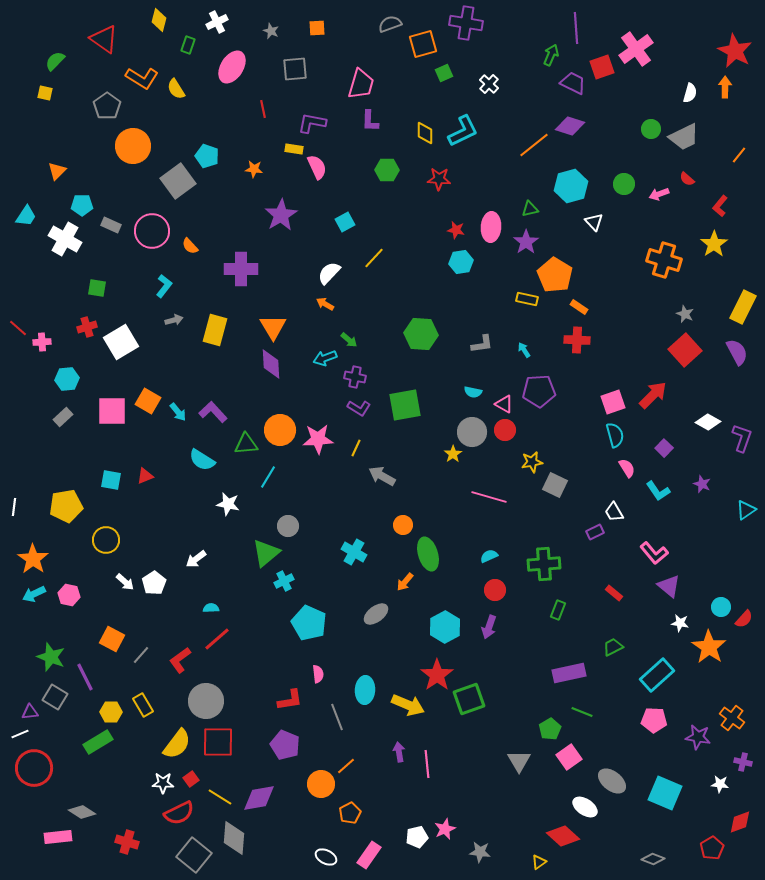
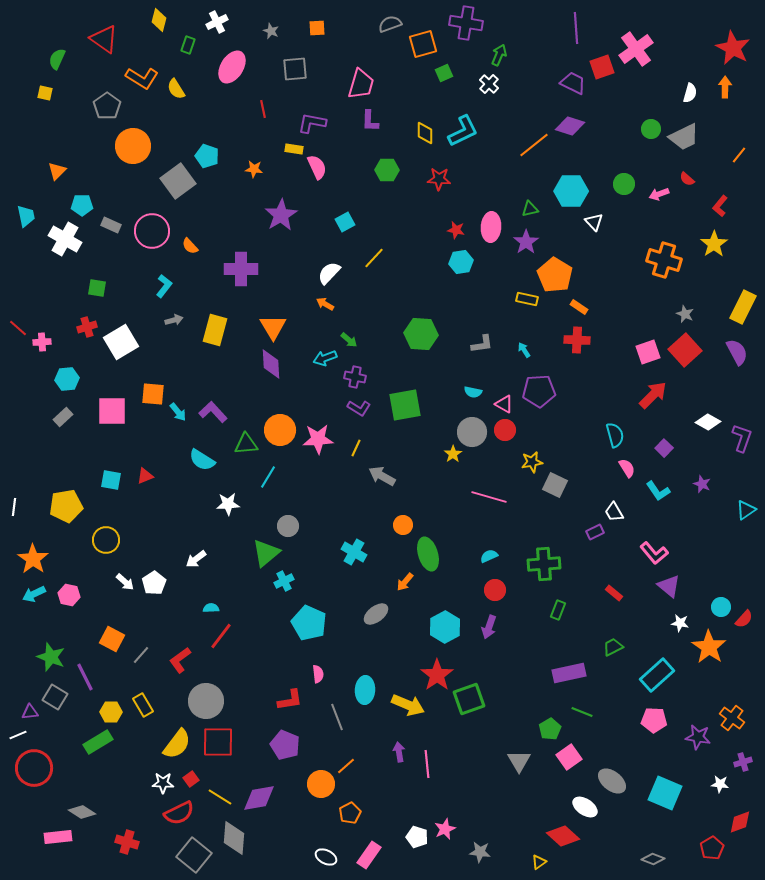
red star at (735, 51): moved 2 px left, 3 px up
green arrow at (551, 55): moved 52 px left
green semicircle at (55, 61): moved 2 px right, 2 px up; rotated 20 degrees counterclockwise
cyan hexagon at (571, 186): moved 5 px down; rotated 16 degrees clockwise
cyan trapezoid at (26, 216): rotated 45 degrees counterclockwise
orange square at (148, 401): moved 5 px right, 7 px up; rotated 25 degrees counterclockwise
pink square at (613, 402): moved 35 px right, 50 px up
white star at (228, 504): rotated 15 degrees counterclockwise
red line at (217, 639): moved 4 px right, 3 px up; rotated 12 degrees counterclockwise
white line at (20, 734): moved 2 px left, 1 px down
purple cross at (743, 762): rotated 30 degrees counterclockwise
white pentagon at (417, 837): rotated 30 degrees clockwise
